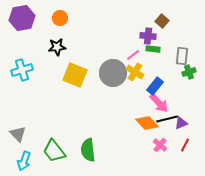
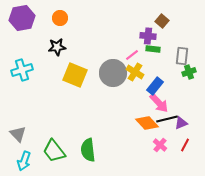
pink line: moved 1 px left
